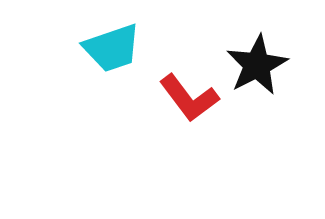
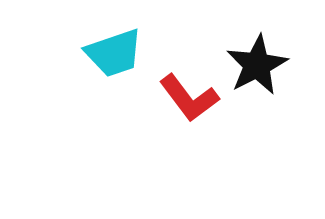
cyan trapezoid: moved 2 px right, 5 px down
